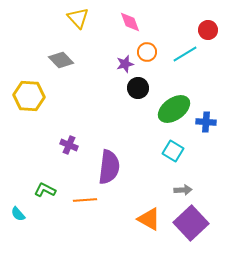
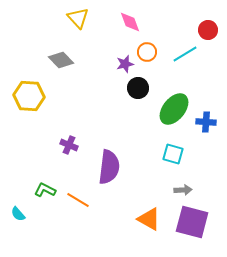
green ellipse: rotated 16 degrees counterclockwise
cyan square: moved 3 px down; rotated 15 degrees counterclockwise
orange line: moved 7 px left; rotated 35 degrees clockwise
purple square: moved 1 px right, 1 px up; rotated 32 degrees counterclockwise
